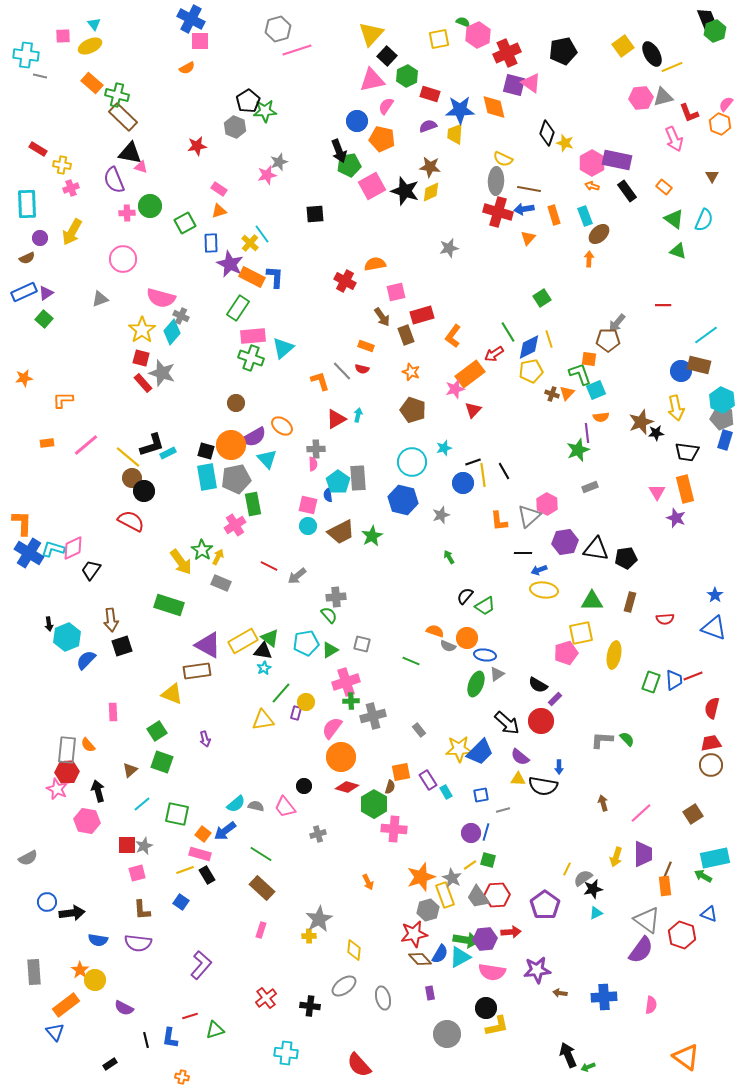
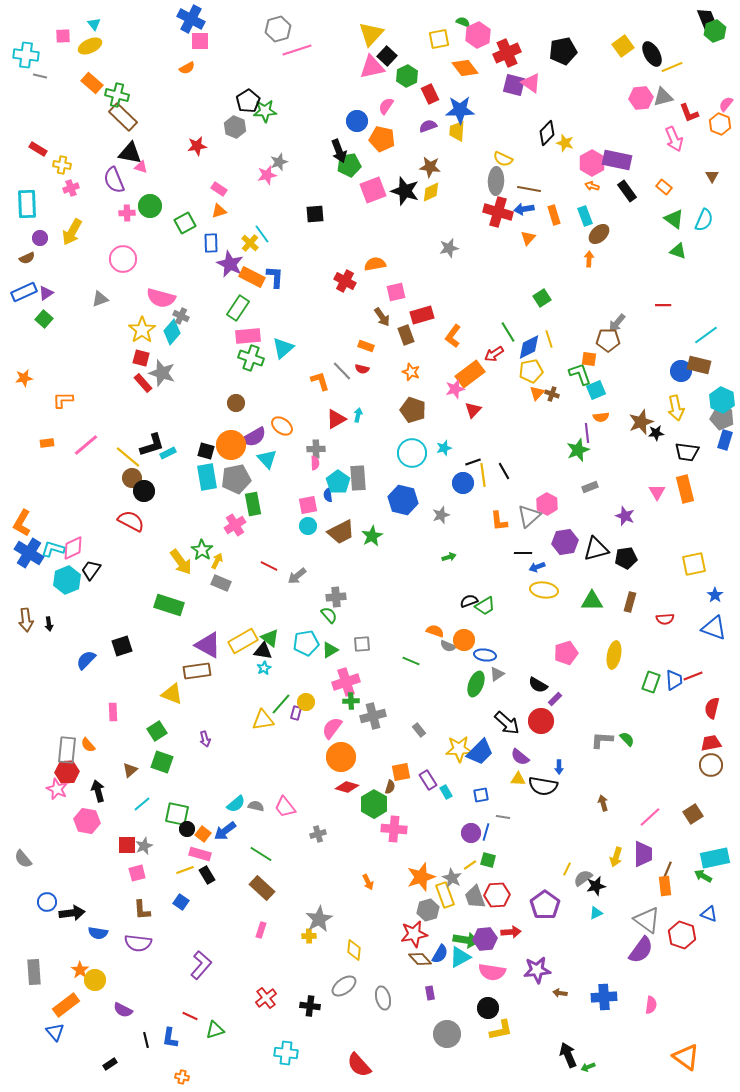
pink triangle at (372, 80): moved 13 px up
red rectangle at (430, 94): rotated 48 degrees clockwise
orange diamond at (494, 107): moved 29 px left, 39 px up; rotated 24 degrees counterclockwise
black diamond at (547, 133): rotated 25 degrees clockwise
yellow trapezoid at (455, 134): moved 2 px right, 3 px up
pink square at (372, 186): moved 1 px right, 4 px down; rotated 8 degrees clockwise
pink rectangle at (253, 336): moved 5 px left
orange triangle at (567, 393): moved 30 px left
cyan circle at (412, 462): moved 9 px up
pink semicircle at (313, 464): moved 2 px right, 1 px up
pink square at (308, 505): rotated 24 degrees counterclockwise
purple star at (676, 518): moved 51 px left, 2 px up
orange L-shape at (22, 523): rotated 152 degrees counterclockwise
black triangle at (596, 549): rotated 24 degrees counterclockwise
yellow arrow at (218, 557): moved 1 px left, 4 px down
green arrow at (449, 557): rotated 104 degrees clockwise
blue arrow at (539, 570): moved 2 px left, 3 px up
black semicircle at (465, 596): moved 4 px right, 5 px down; rotated 30 degrees clockwise
brown arrow at (111, 620): moved 85 px left
yellow square at (581, 633): moved 113 px right, 69 px up
cyan hexagon at (67, 637): moved 57 px up
orange circle at (467, 638): moved 3 px left, 2 px down
gray square at (362, 644): rotated 18 degrees counterclockwise
green line at (281, 693): moved 11 px down
black circle at (304, 786): moved 117 px left, 43 px down
gray line at (503, 810): moved 7 px down; rotated 24 degrees clockwise
pink line at (641, 813): moved 9 px right, 4 px down
gray semicircle at (28, 858): moved 5 px left, 1 px down; rotated 78 degrees clockwise
black star at (593, 889): moved 3 px right, 3 px up
gray trapezoid at (478, 897): moved 3 px left; rotated 15 degrees clockwise
blue semicircle at (98, 940): moved 7 px up
purple semicircle at (124, 1008): moved 1 px left, 2 px down
black circle at (486, 1008): moved 2 px right
red line at (190, 1016): rotated 42 degrees clockwise
yellow L-shape at (497, 1026): moved 4 px right, 4 px down
